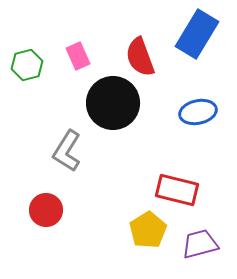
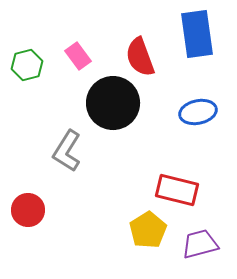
blue rectangle: rotated 39 degrees counterclockwise
pink rectangle: rotated 12 degrees counterclockwise
red circle: moved 18 px left
